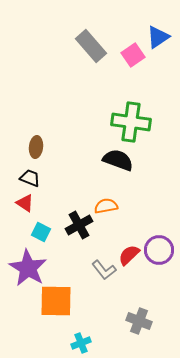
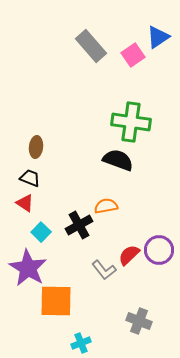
cyan square: rotated 18 degrees clockwise
